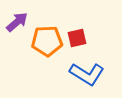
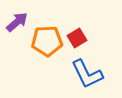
red square: rotated 18 degrees counterclockwise
blue L-shape: rotated 32 degrees clockwise
